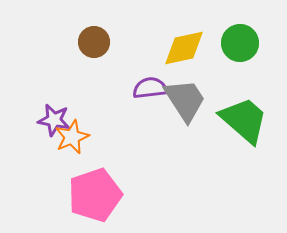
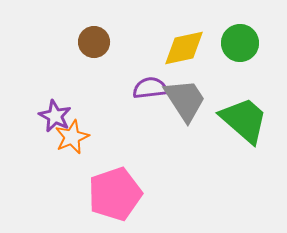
purple star: moved 1 px right, 4 px up; rotated 16 degrees clockwise
pink pentagon: moved 20 px right, 1 px up
